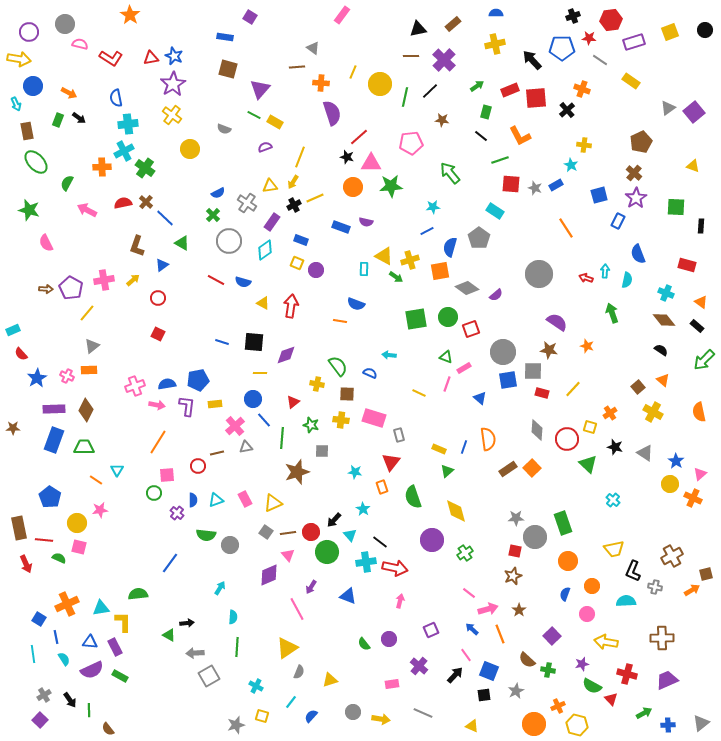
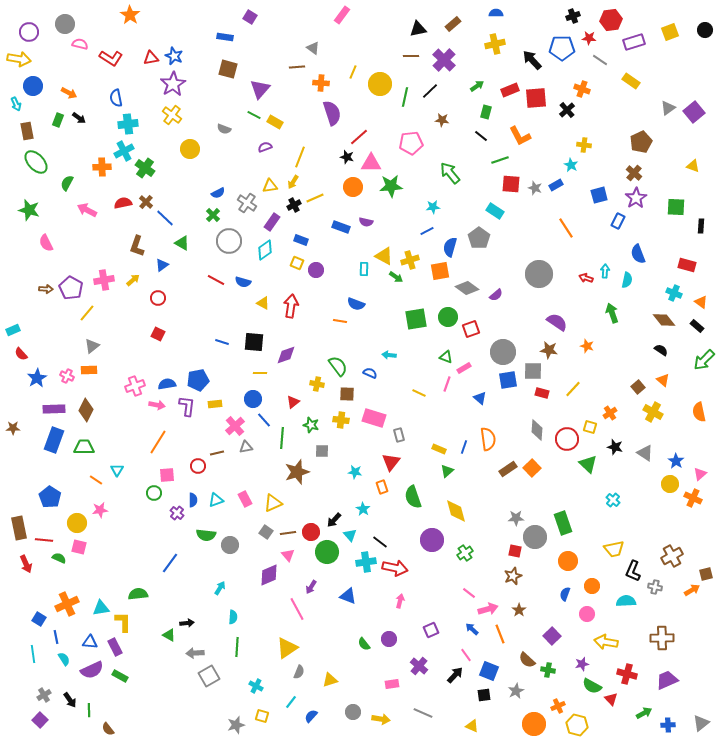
cyan cross at (666, 293): moved 8 px right
